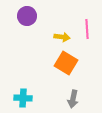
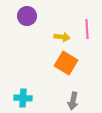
gray arrow: moved 2 px down
